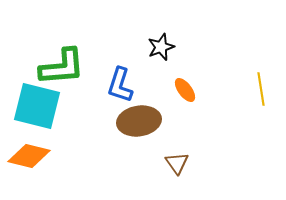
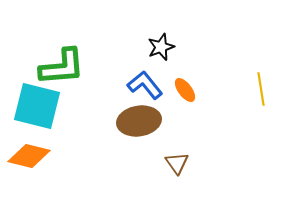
blue L-shape: moved 25 px right; rotated 123 degrees clockwise
